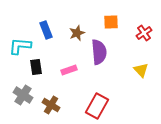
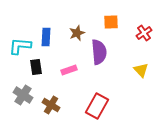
blue rectangle: moved 7 px down; rotated 24 degrees clockwise
